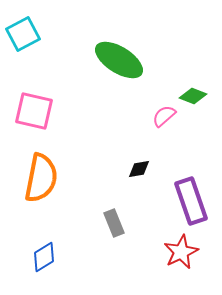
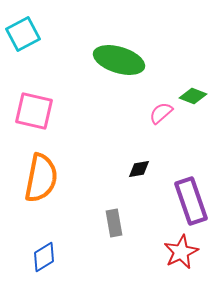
green ellipse: rotated 15 degrees counterclockwise
pink semicircle: moved 3 px left, 3 px up
gray rectangle: rotated 12 degrees clockwise
